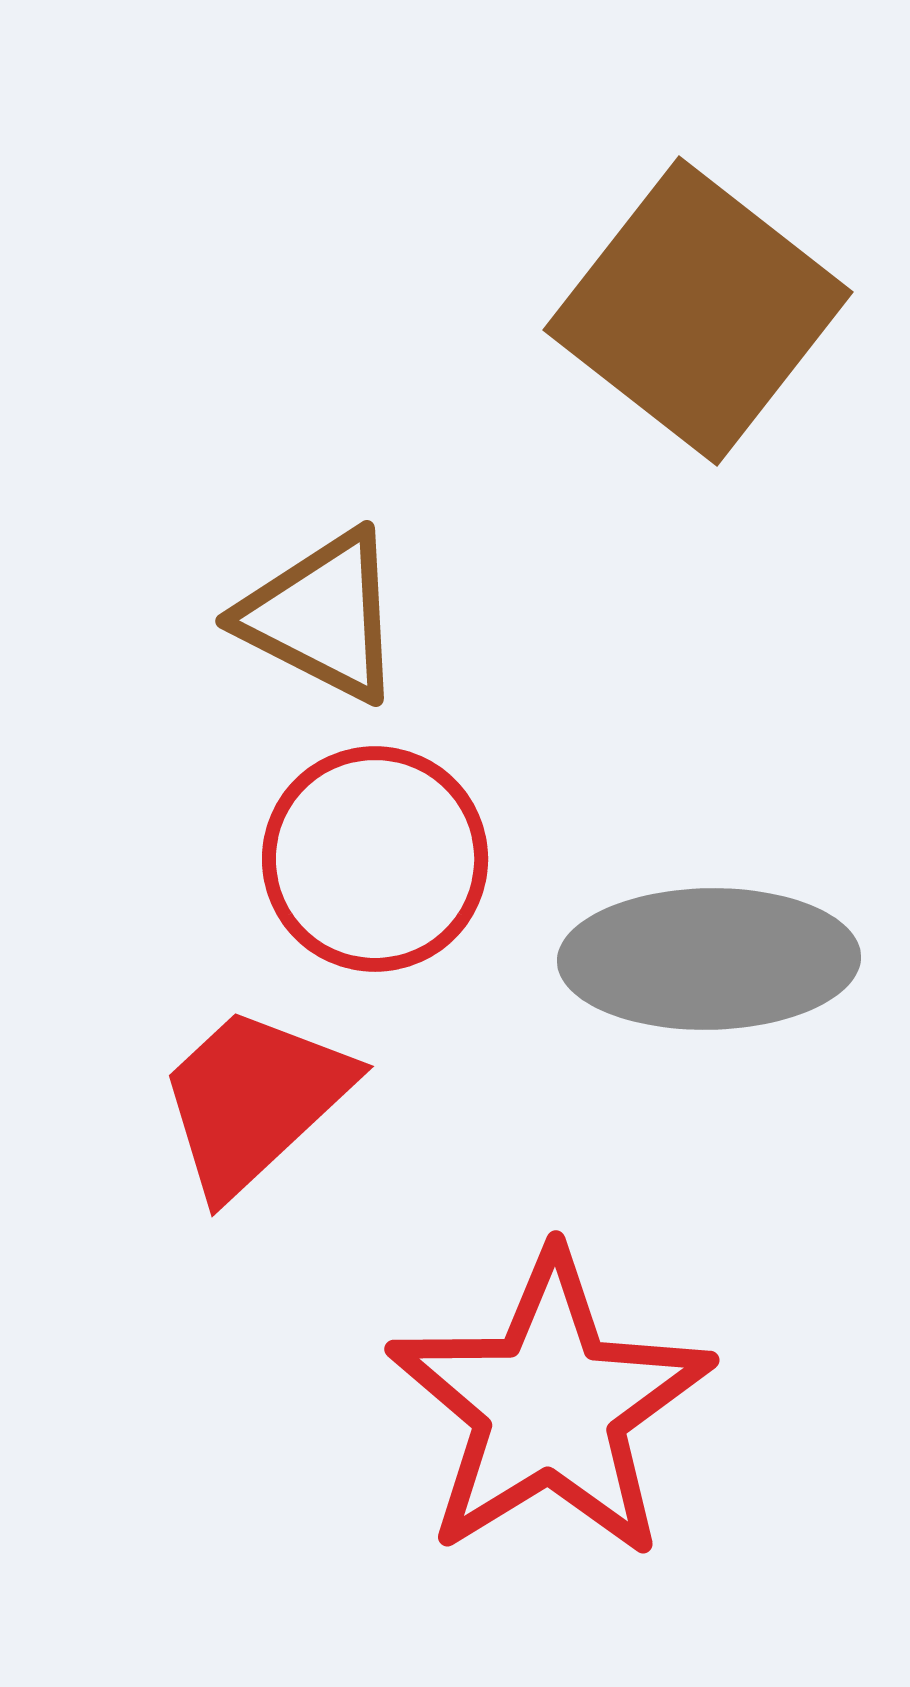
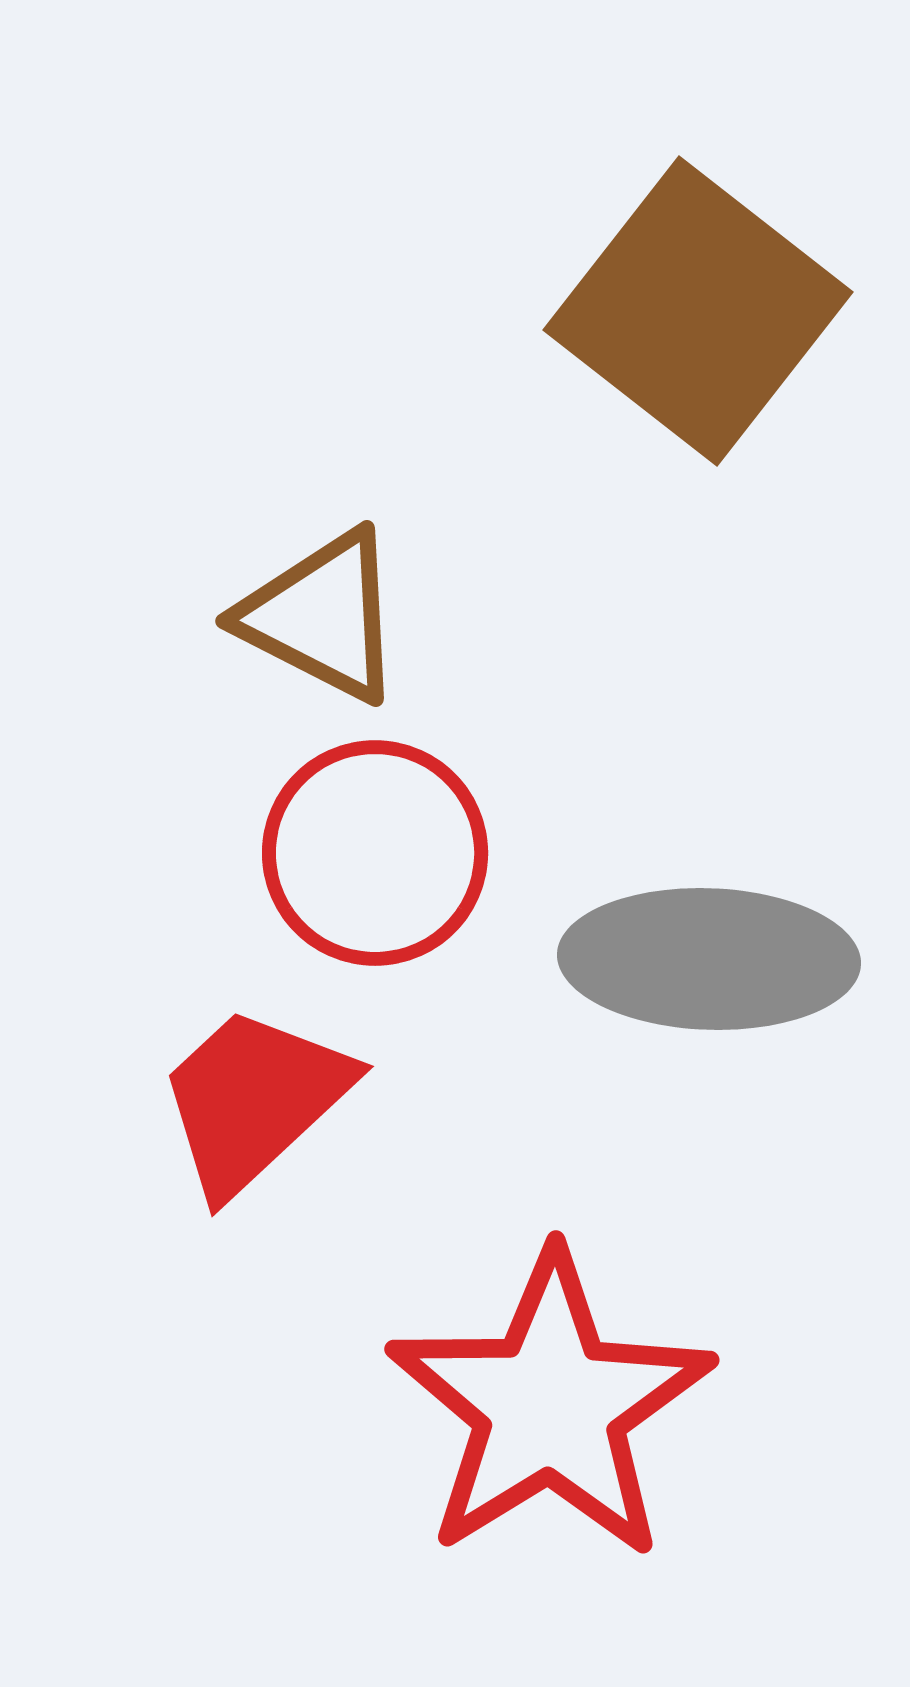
red circle: moved 6 px up
gray ellipse: rotated 3 degrees clockwise
